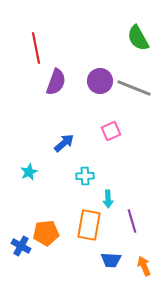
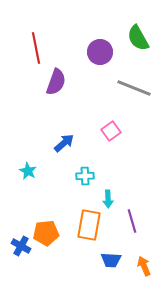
purple circle: moved 29 px up
pink square: rotated 12 degrees counterclockwise
cyan star: moved 1 px left, 1 px up; rotated 18 degrees counterclockwise
